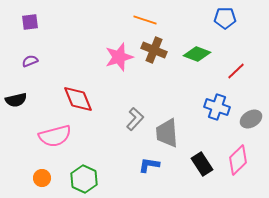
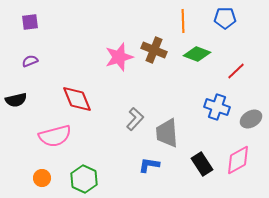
orange line: moved 38 px right, 1 px down; rotated 70 degrees clockwise
red diamond: moved 1 px left
pink diamond: rotated 16 degrees clockwise
